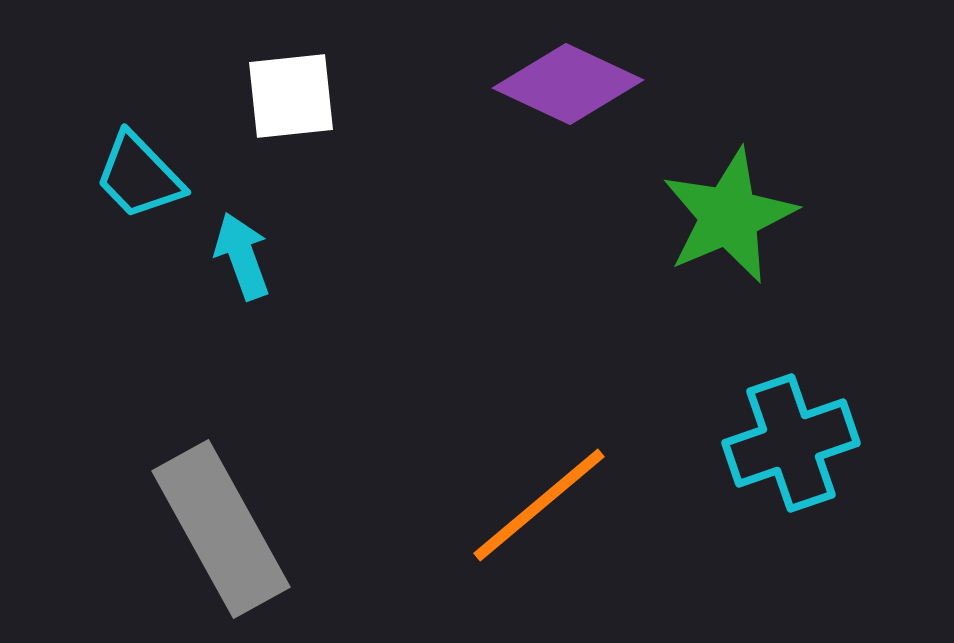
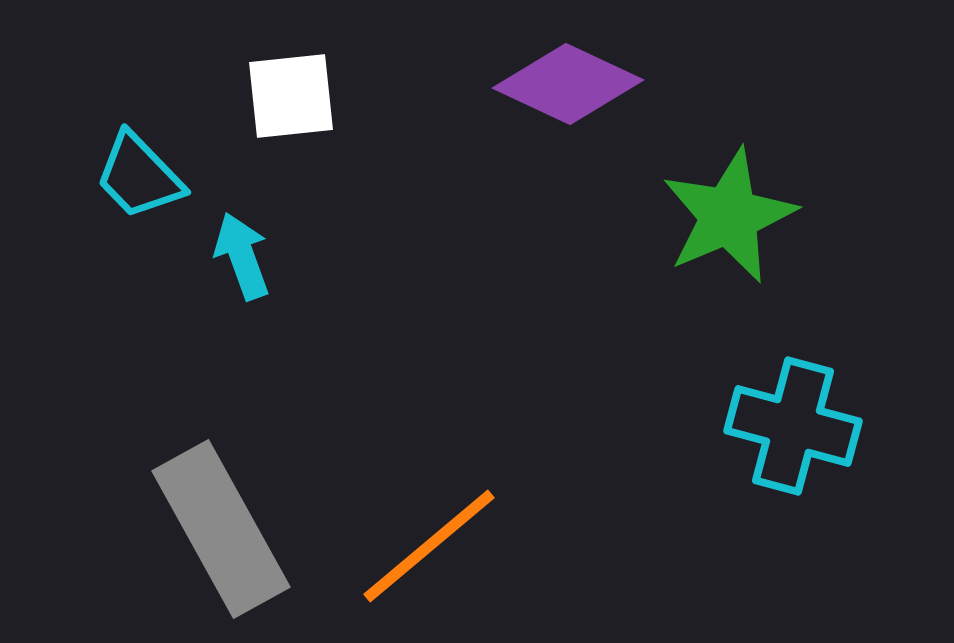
cyan cross: moved 2 px right, 17 px up; rotated 34 degrees clockwise
orange line: moved 110 px left, 41 px down
